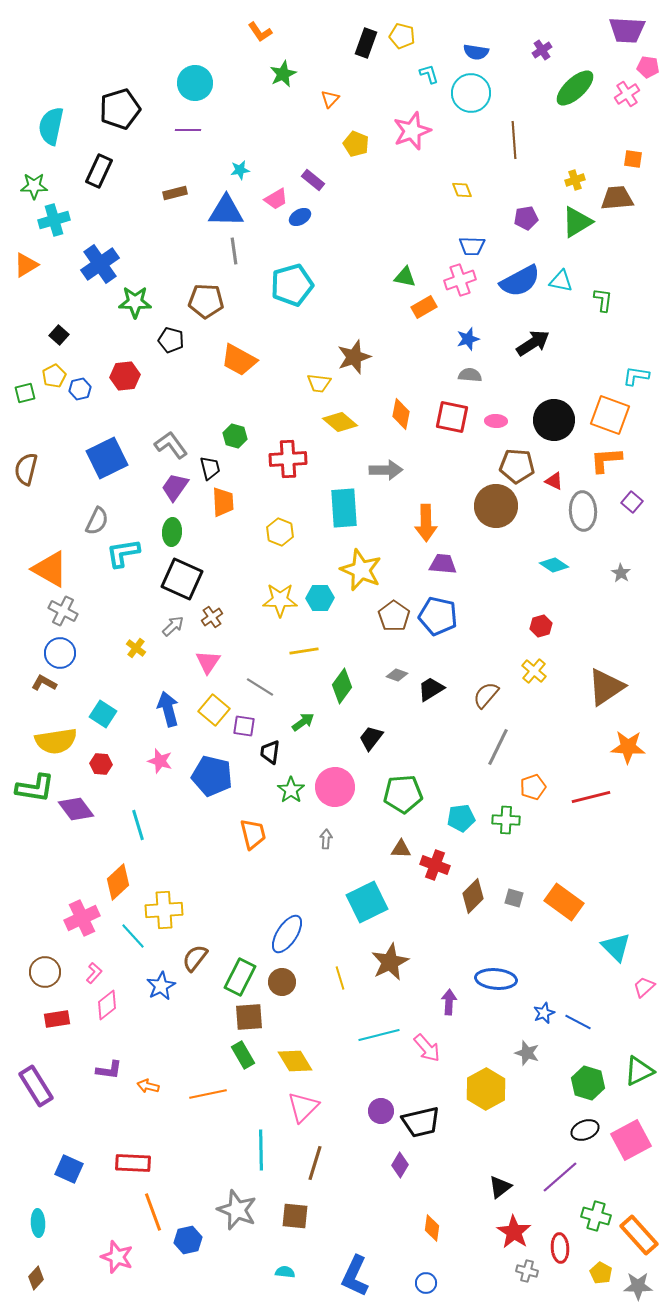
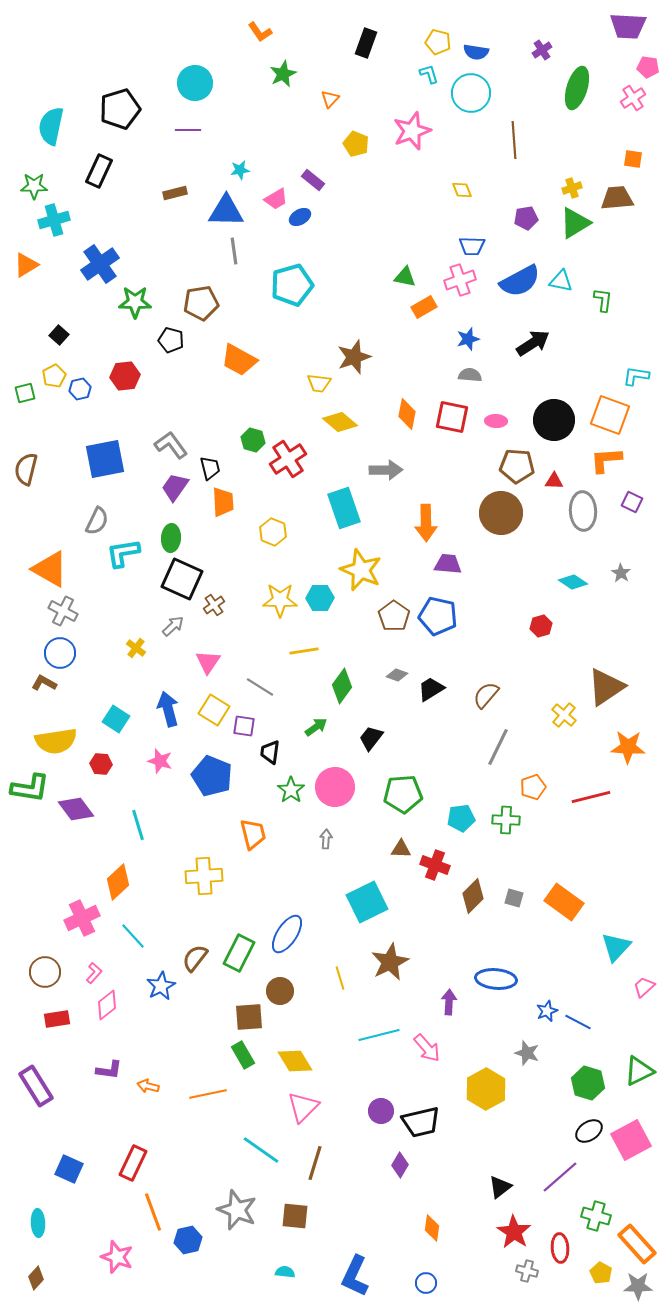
purple trapezoid at (627, 30): moved 1 px right, 4 px up
yellow pentagon at (402, 36): moved 36 px right, 6 px down
green ellipse at (575, 88): moved 2 px right; rotated 30 degrees counterclockwise
pink cross at (627, 94): moved 6 px right, 4 px down
yellow cross at (575, 180): moved 3 px left, 8 px down
green triangle at (577, 222): moved 2 px left, 1 px down
brown pentagon at (206, 301): moved 5 px left, 2 px down; rotated 12 degrees counterclockwise
orange diamond at (401, 414): moved 6 px right
green hexagon at (235, 436): moved 18 px right, 4 px down
blue square at (107, 458): moved 2 px left, 1 px down; rotated 15 degrees clockwise
red cross at (288, 459): rotated 30 degrees counterclockwise
red triangle at (554, 481): rotated 24 degrees counterclockwise
purple square at (632, 502): rotated 15 degrees counterclockwise
brown circle at (496, 506): moved 5 px right, 7 px down
cyan rectangle at (344, 508): rotated 15 degrees counterclockwise
green ellipse at (172, 532): moved 1 px left, 6 px down
yellow hexagon at (280, 532): moved 7 px left
purple trapezoid at (443, 564): moved 5 px right
cyan diamond at (554, 565): moved 19 px right, 17 px down
brown cross at (212, 617): moved 2 px right, 12 px up
yellow cross at (534, 671): moved 30 px right, 44 px down
yellow square at (214, 710): rotated 8 degrees counterclockwise
cyan square at (103, 714): moved 13 px right, 5 px down
green arrow at (303, 722): moved 13 px right, 5 px down
blue pentagon at (212, 776): rotated 9 degrees clockwise
green L-shape at (35, 788): moved 5 px left
yellow cross at (164, 910): moved 40 px right, 34 px up
cyan triangle at (616, 947): rotated 28 degrees clockwise
green rectangle at (240, 977): moved 1 px left, 24 px up
brown circle at (282, 982): moved 2 px left, 9 px down
blue star at (544, 1013): moved 3 px right, 2 px up
black ellipse at (585, 1130): moved 4 px right, 1 px down; rotated 12 degrees counterclockwise
cyan line at (261, 1150): rotated 54 degrees counterclockwise
red rectangle at (133, 1163): rotated 68 degrees counterclockwise
orange rectangle at (639, 1235): moved 2 px left, 9 px down
